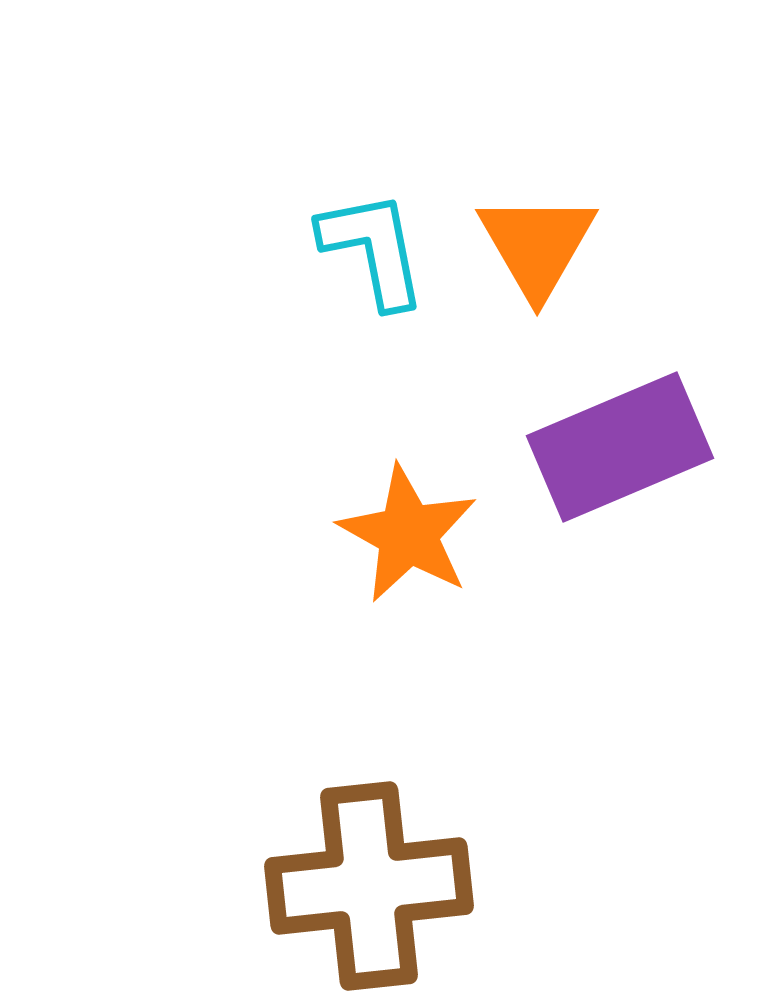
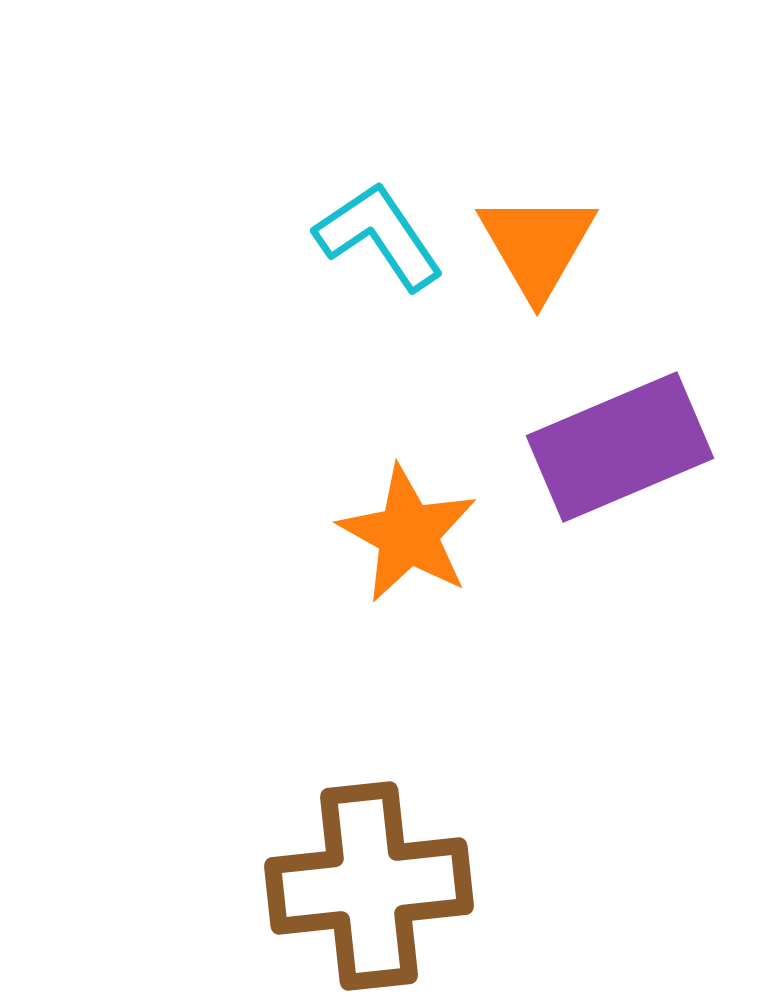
cyan L-shape: moved 6 px right, 13 px up; rotated 23 degrees counterclockwise
